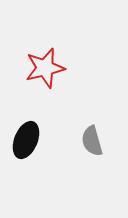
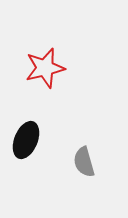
gray semicircle: moved 8 px left, 21 px down
